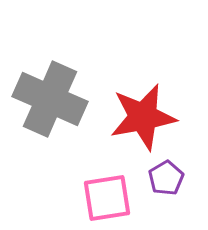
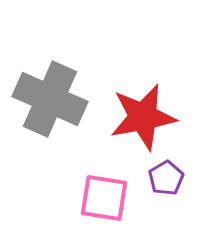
pink square: moved 3 px left; rotated 18 degrees clockwise
